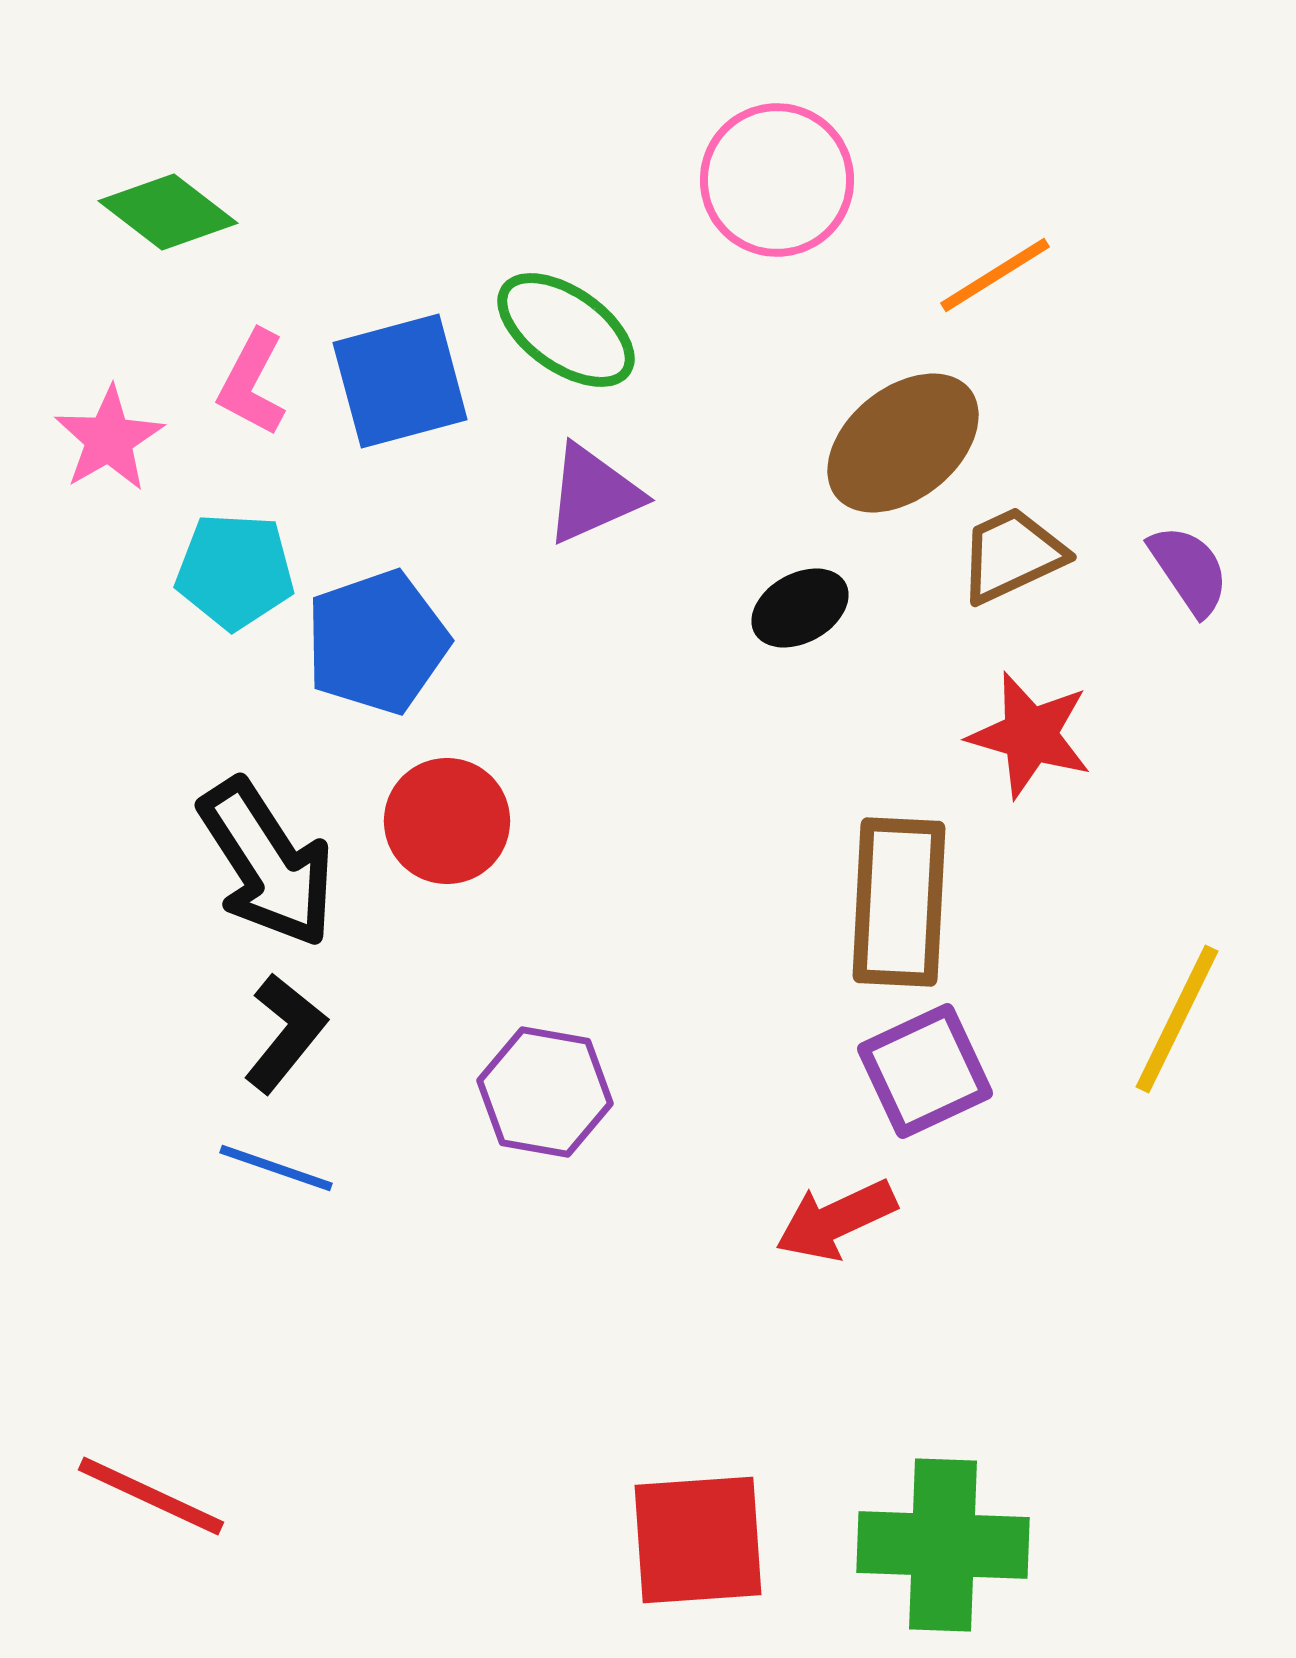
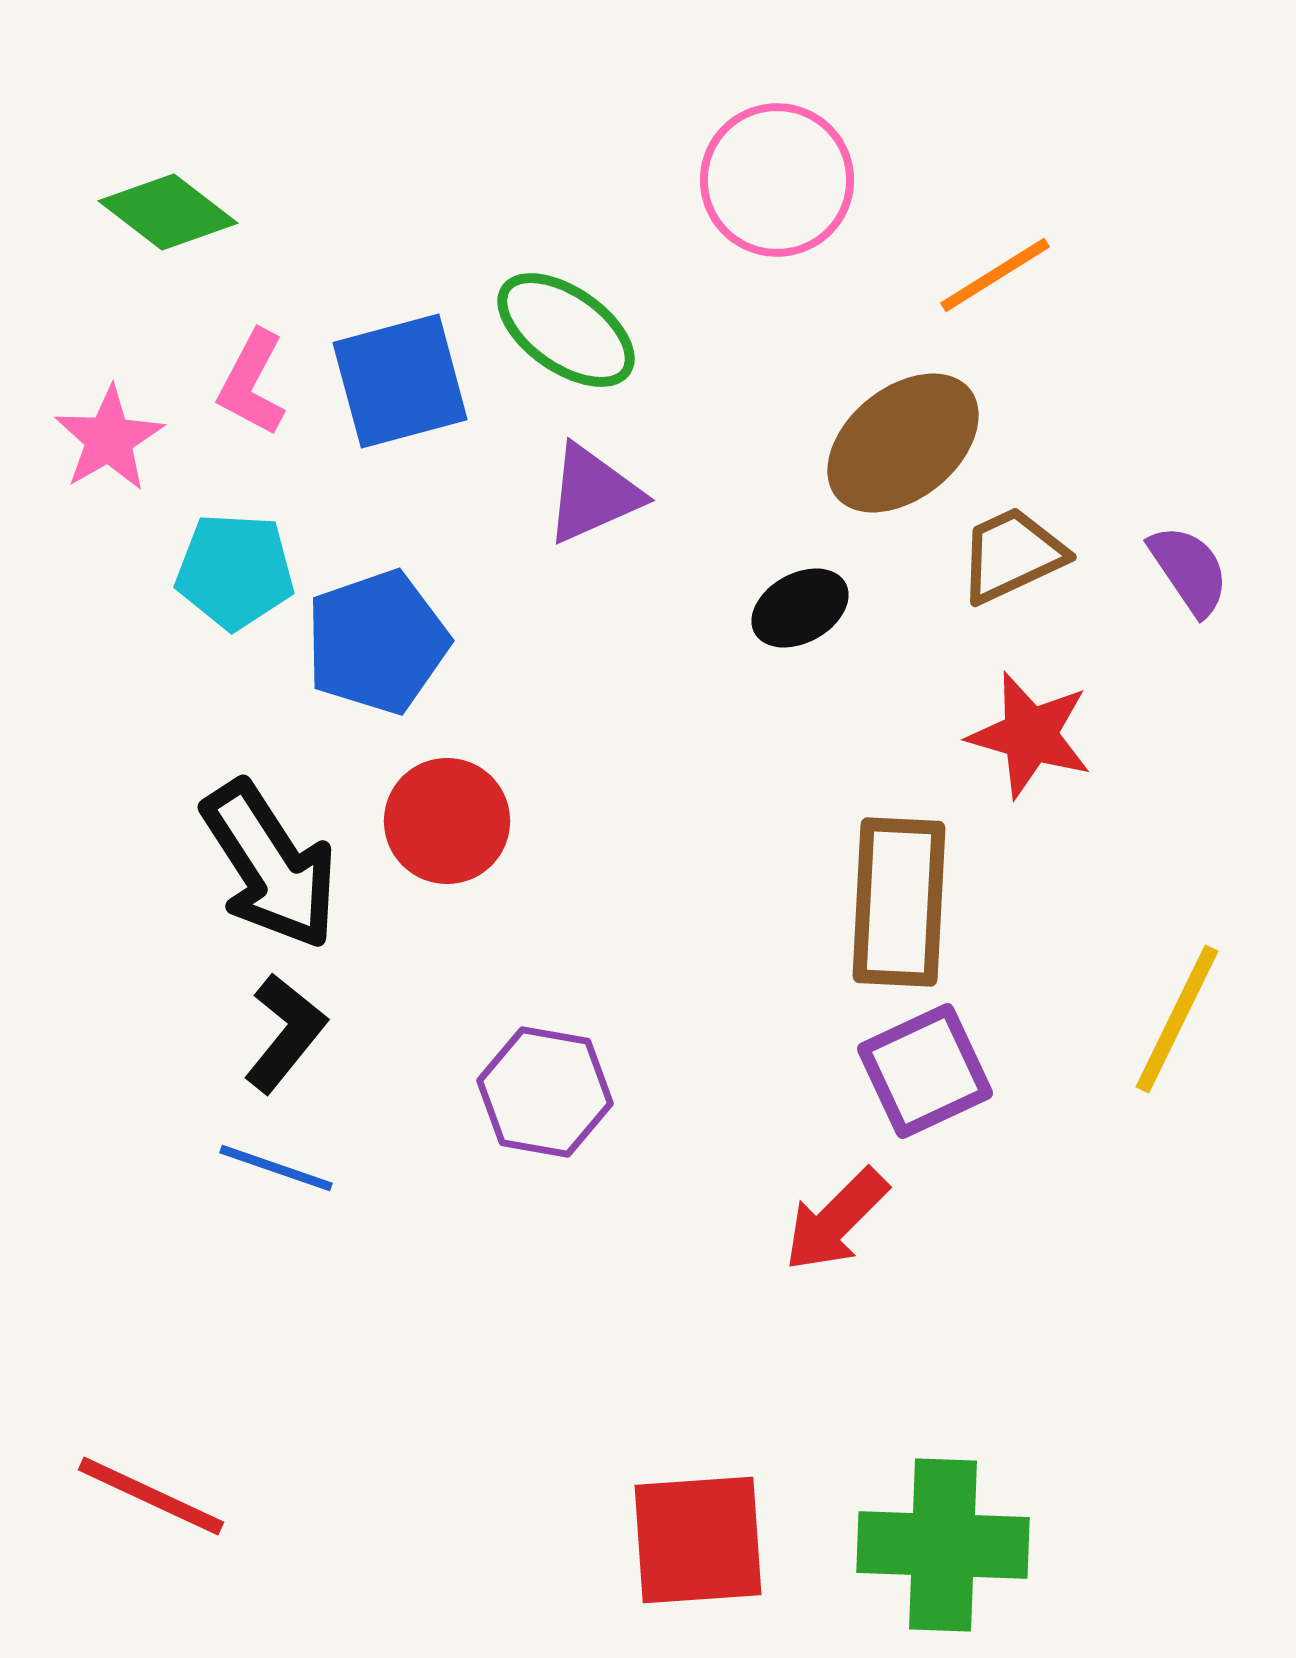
black arrow: moved 3 px right, 2 px down
red arrow: rotated 20 degrees counterclockwise
